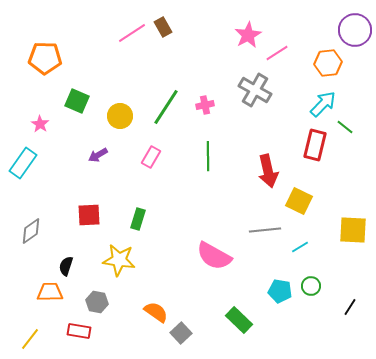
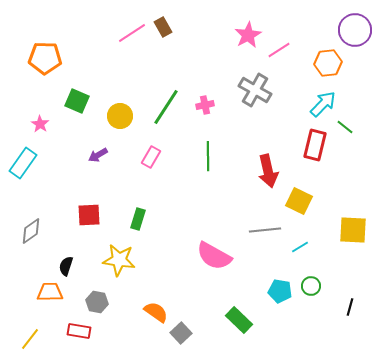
pink line at (277, 53): moved 2 px right, 3 px up
black line at (350, 307): rotated 18 degrees counterclockwise
